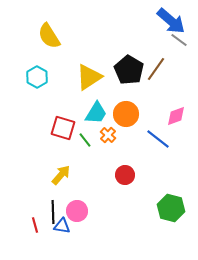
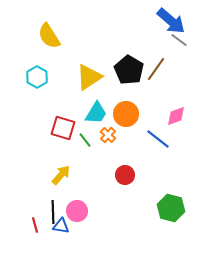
blue triangle: moved 1 px left
